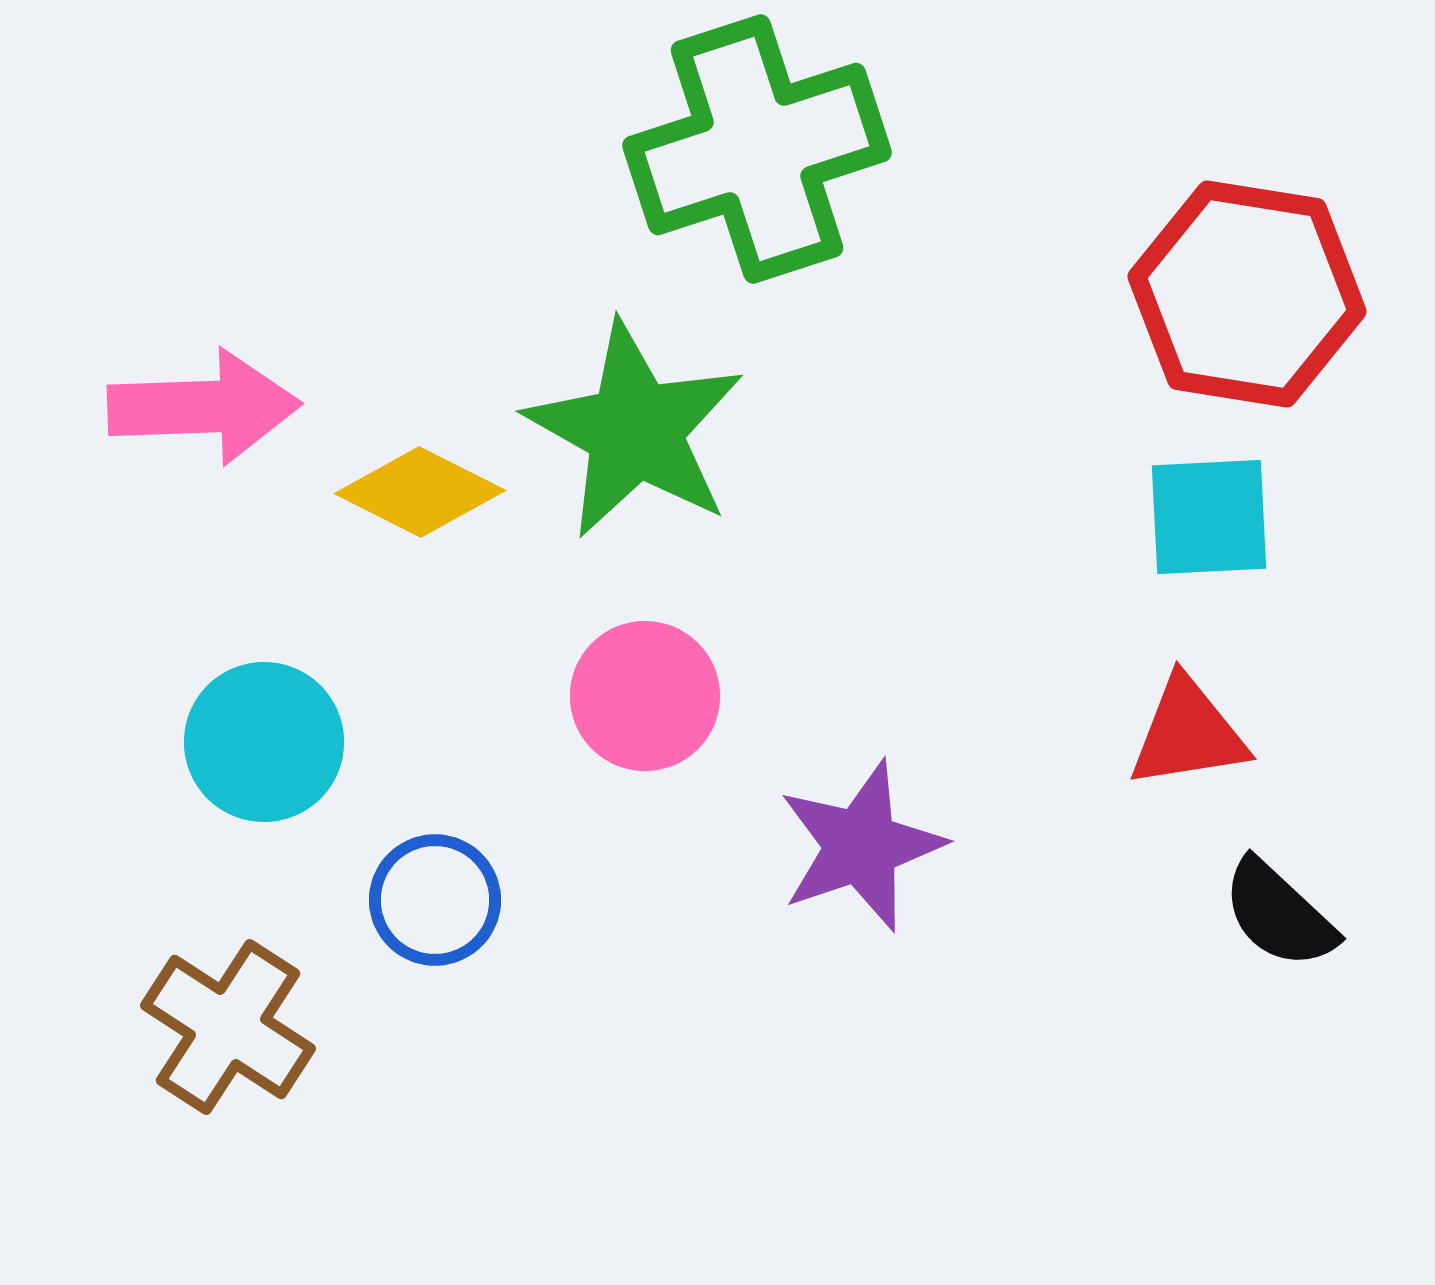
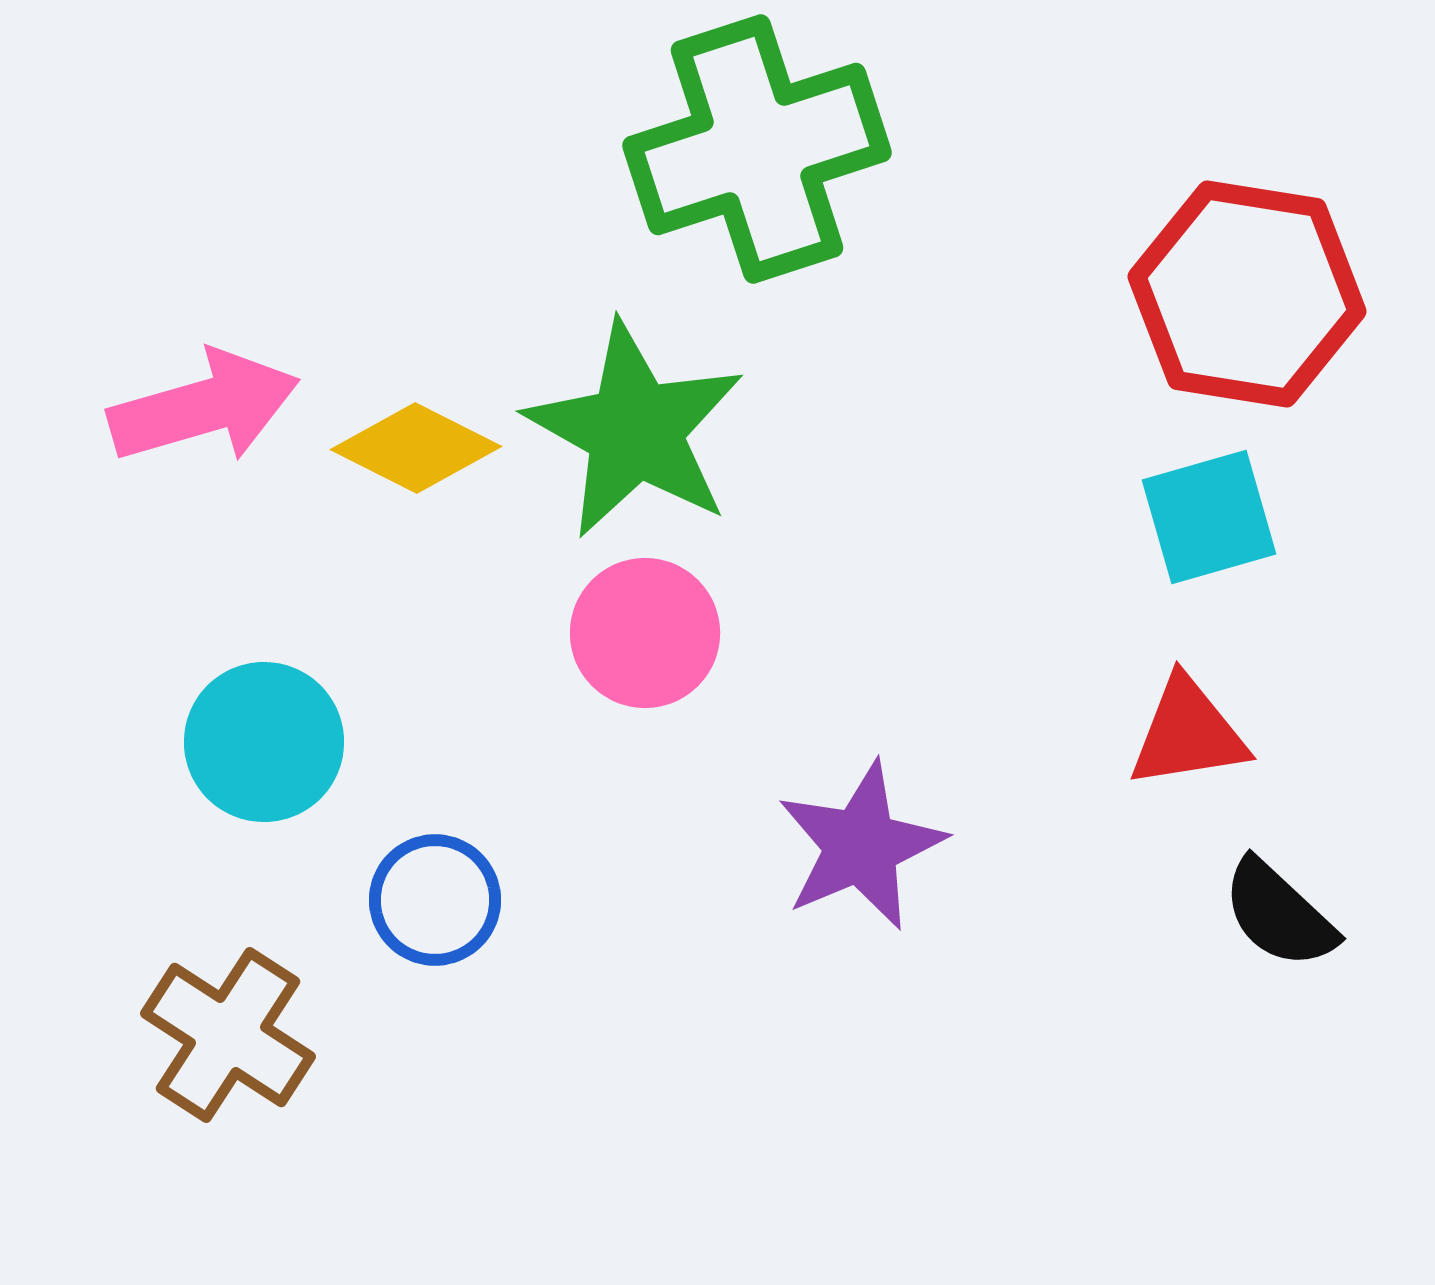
pink arrow: rotated 14 degrees counterclockwise
yellow diamond: moved 4 px left, 44 px up
cyan square: rotated 13 degrees counterclockwise
pink circle: moved 63 px up
purple star: rotated 4 degrees counterclockwise
brown cross: moved 8 px down
